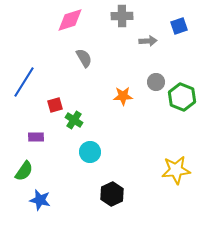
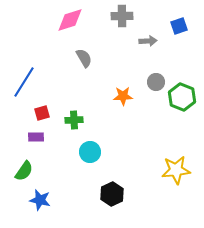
red square: moved 13 px left, 8 px down
green cross: rotated 36 degrees counterclockwise
